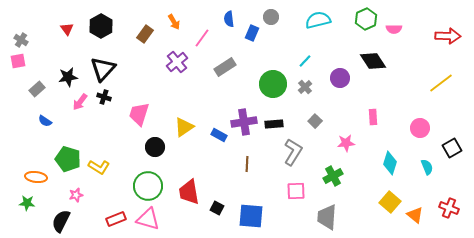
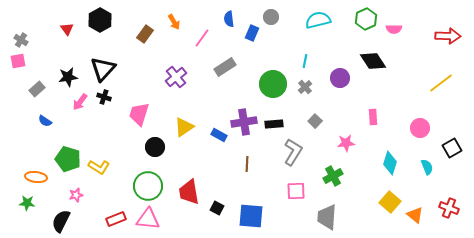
black hexagon at (101, 26): moved 1 px left, 6 px up
cyan line at (305, 61): rotated 32 degrees counterclockwise
purple cross at (177, 62): moved 1 px left, 15 px down
pink triangle at (148, 219): rotated 10 degrees counterclockwise
